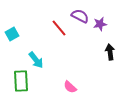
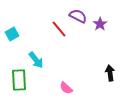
purple semicircle: moved 2 px left
purple star: rotated 24 degrees counterclockwise
red line: moved 1 px down
black arrow: moved 21 px down
green rectangle: moved 2 px left, 1 px up
pink semicircle: moved 4 px left, 1 px down
